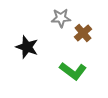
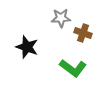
brown cross: rotated 30 degrees counterclockwise
green L-shape: moved 3 px up
